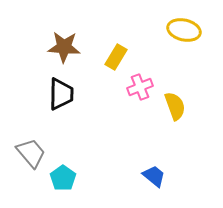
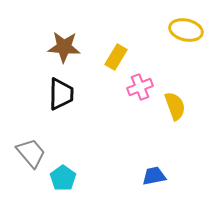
yellow ellipse: moved 2 px right
blue trapezoid: rotated 50 degrees counterclockwise
